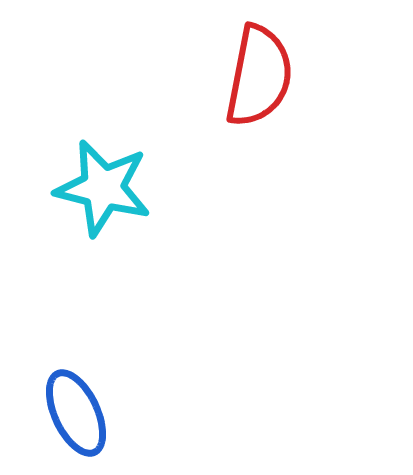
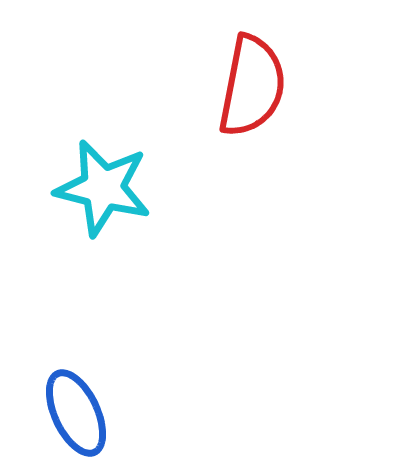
red semicircle: moved 7 px left, 10 px down
